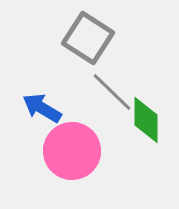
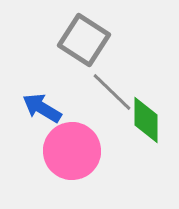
gray square: moved 4 px left, 2 px down
